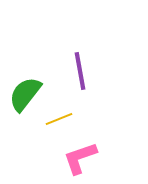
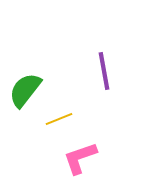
purple line: moved 24 px right
green semicircle: moved 4 px up
